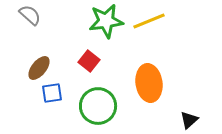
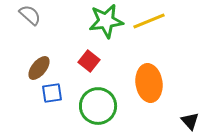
black triangle: moved 1 px right, 1 px down; rotated 30 degrees counterclockwise
